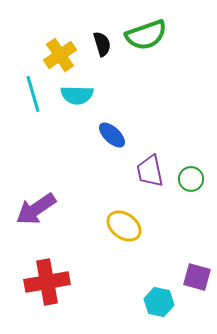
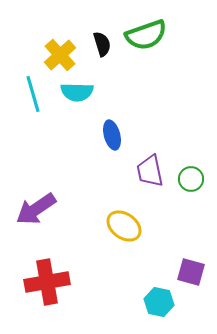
yellow cross: rotated 8 degrees counterclockwise
cyan semicircle: moved 3 px up
blue ellipse: rotated 32 degrees clockwise
purple square: moved 6 px left, 5 px up
